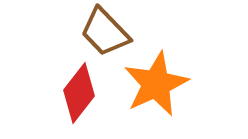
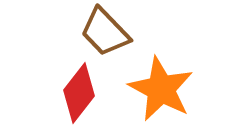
orange star: moved 5 px right, 5 px down; rotated 20 degrees counterclockwise
